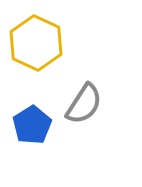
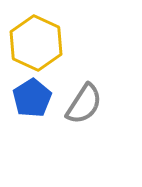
blue pentagon: moved 27 px up
